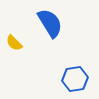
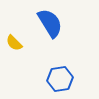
blue hexagon: moved 15 px left
